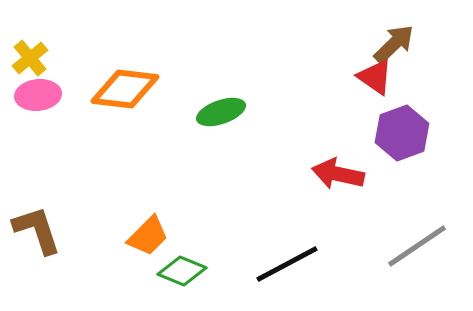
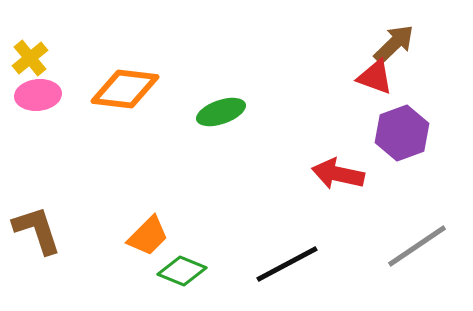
red triangle: rotated 15 degrees counterclockwise
